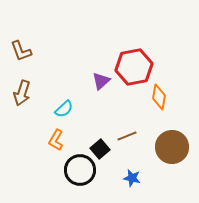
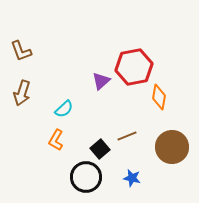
black circle: moved 6 px right, 7 px down
